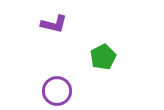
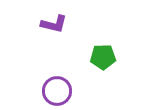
green pentagon: rotated 25 degrees clockwise
